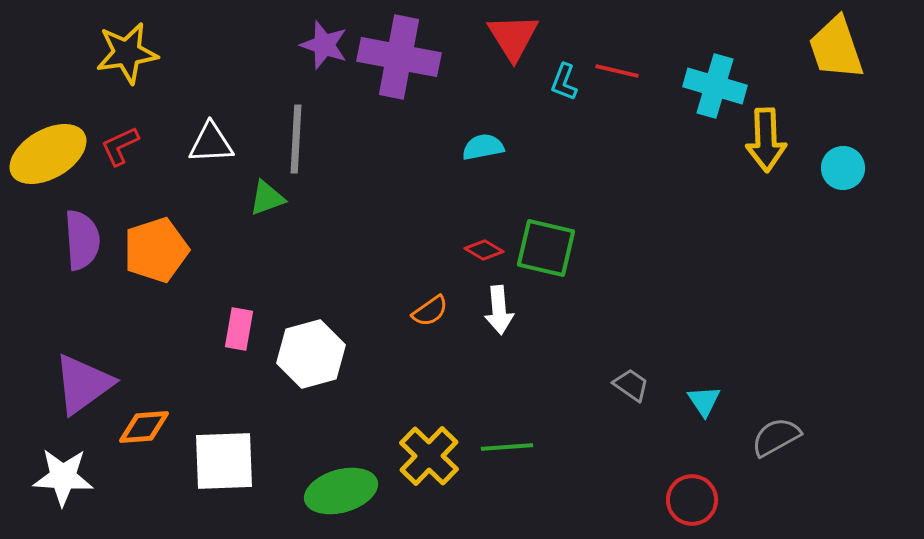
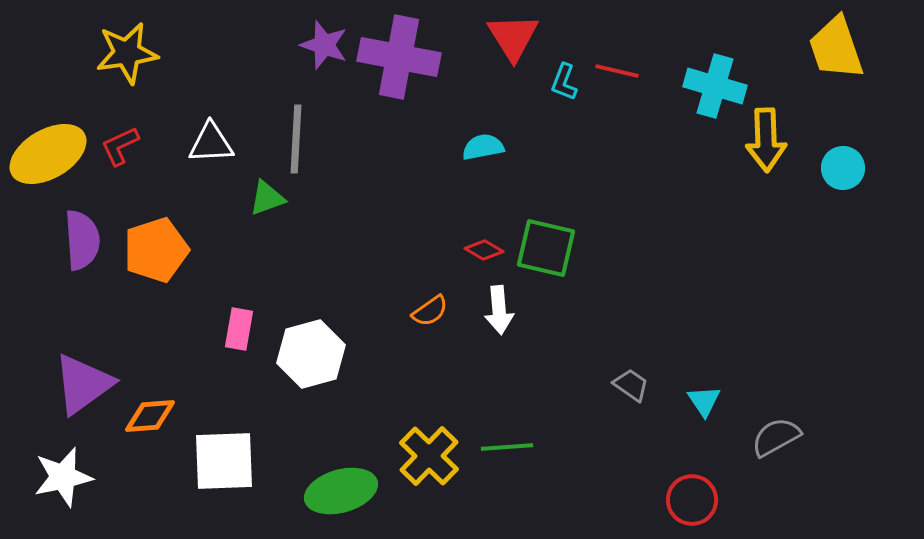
orange diamond: moved 6 px right, 11 px up
white star: rotated 16 degrees counterclockwise
